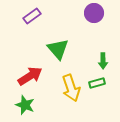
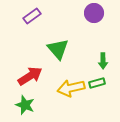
yellow arrow: rotated 96 degrees clockwise
